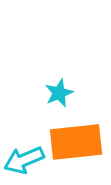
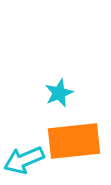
orange rectangle: moved 2 px left, 1 px up
